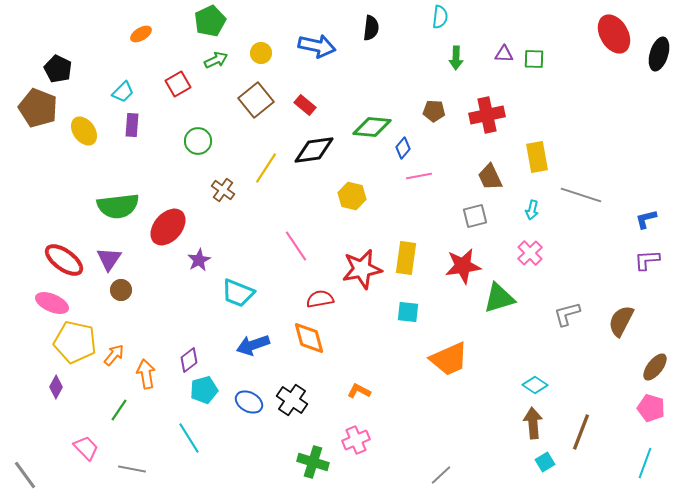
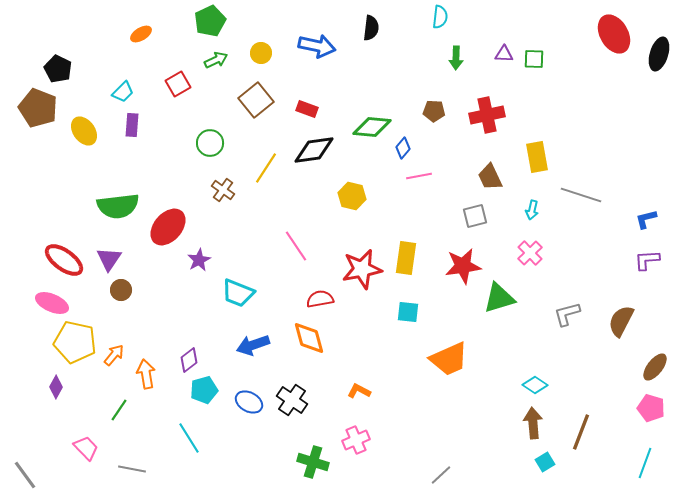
red rectangle at (305, 105): moved 2 px right, 4 px down; rotated 20 degrees counterclockwise
green circle at (198, 141): moved 12 px right, 2 px down
